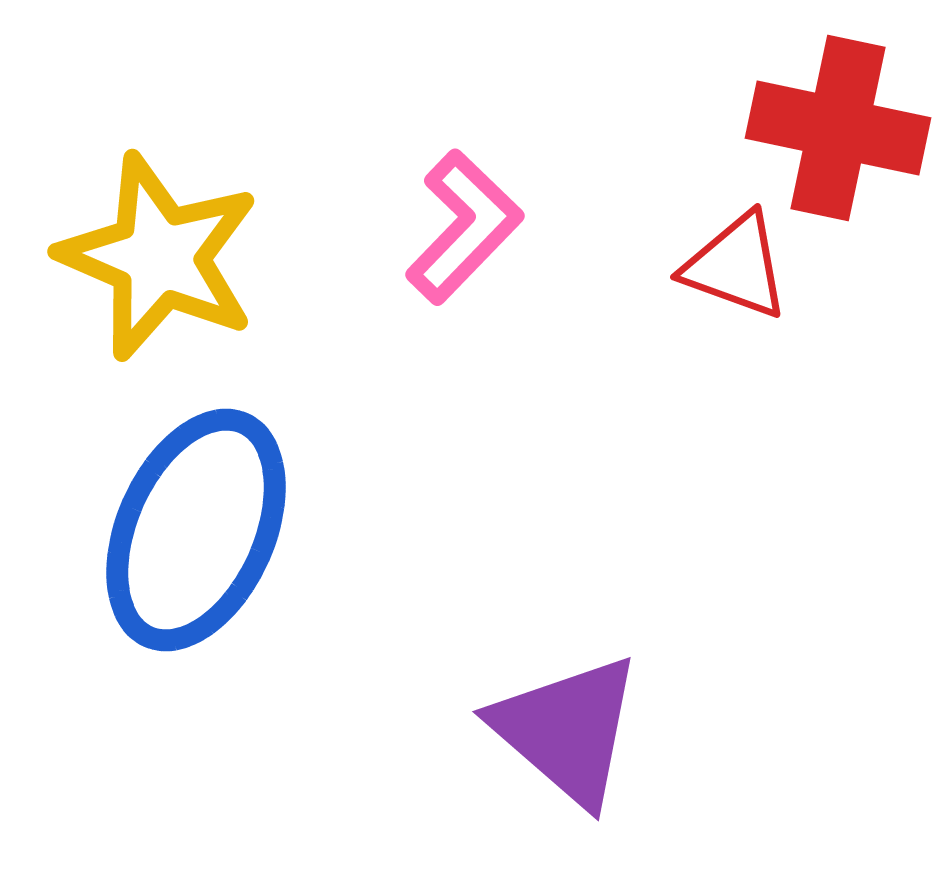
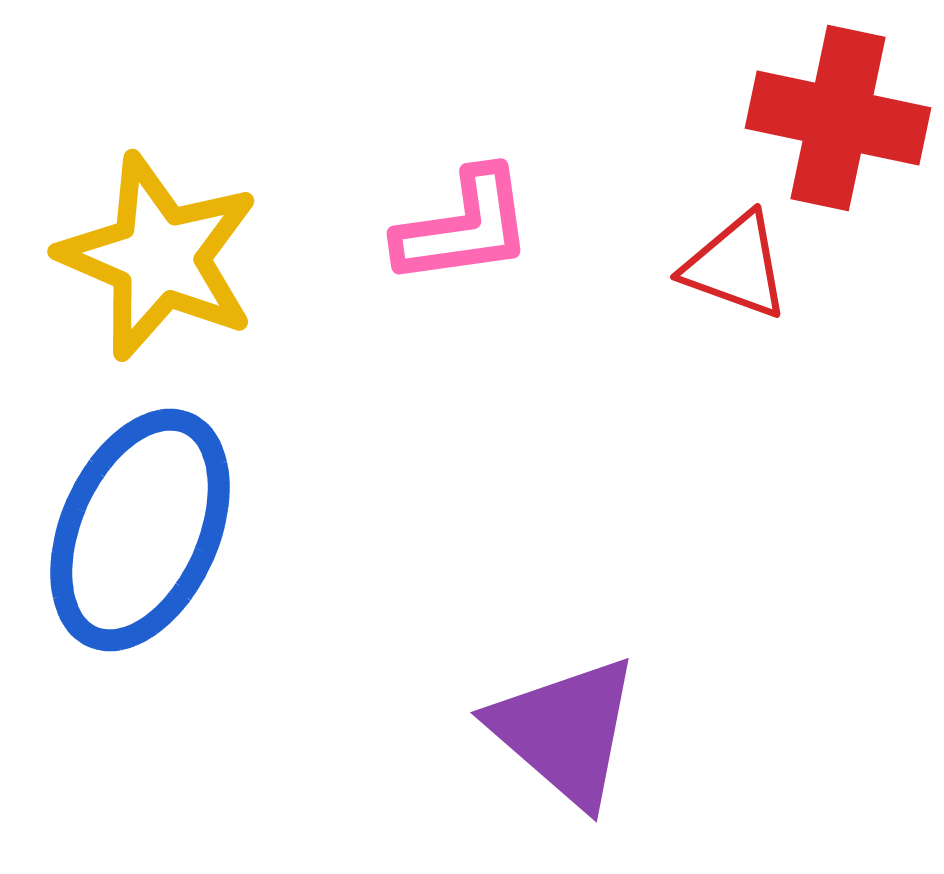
red cross: moved 10 px up
pink L-shape: rotated 38 degrees clockwise
blue ellipse: moved 56 px left
purple triangle: moved 2 px left, 1 px down
